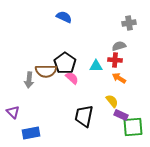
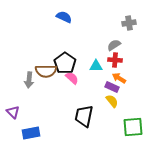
gray semicircle: moved 5 px left, 1 px up; rotated 16 degrees counterclockwise
purple rectangle: moved 9 px left, 28 px up
